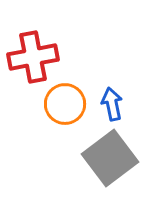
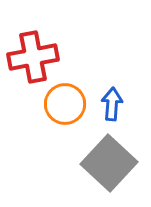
blue arrow: rotated 16 degrees clockwise
gray square: moved 1 px left, 5 px down; rotated 10 degrees counterclockwise
